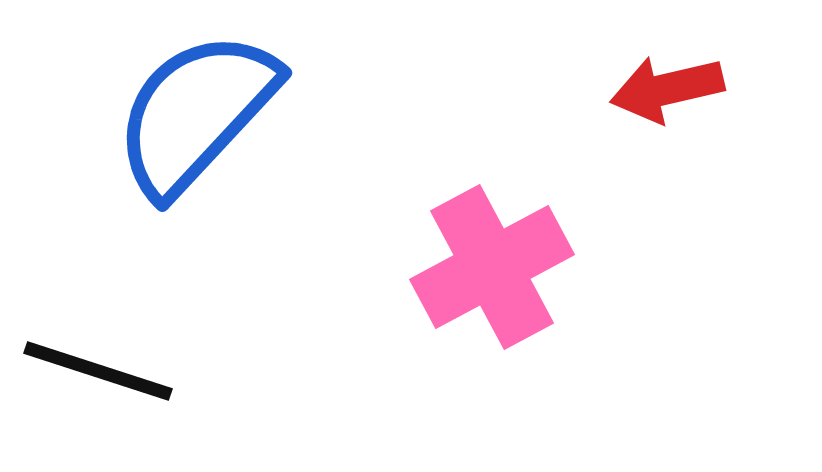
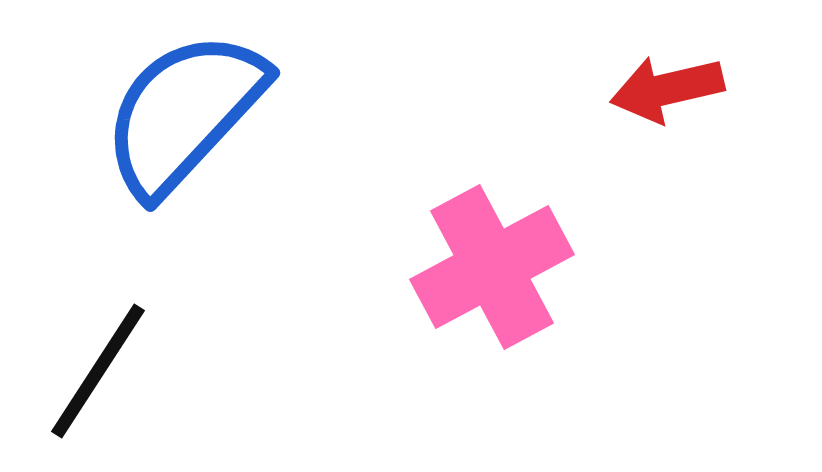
blue semicircle: moved 12 px left
black line: rotated 75 degrees counterclockwise
